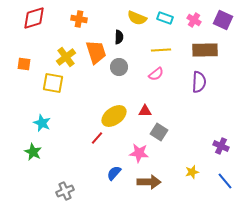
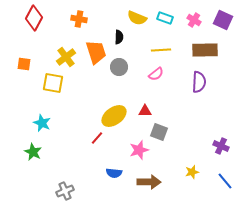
red diamond: rotated 45 degrees counterclockwise
gray square: rotated 12 degrees counterclockwise
pink star: moved 3 px up; rotated 24 degrees counterclockwise
blue semicircle: rotated 126 degrees counterclockwise
